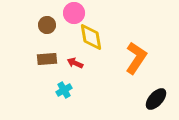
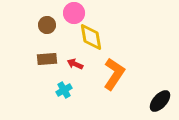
orange L-shape: moved 22 px left, 16 px down
red arrow: moved 1 px down
black ellipse: moved 4 px right, 2 px down
